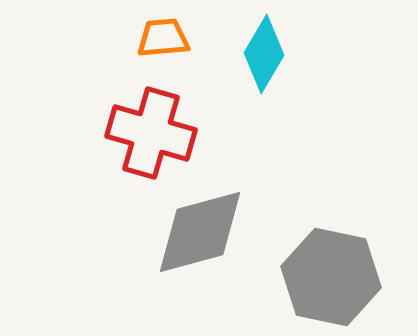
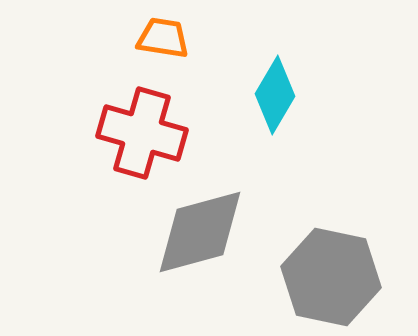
orange trapezoid: rotated 14 degrees clockwise
cyan diamond: moved 11 px right, 41 px down
red cross: moved 9 px left
